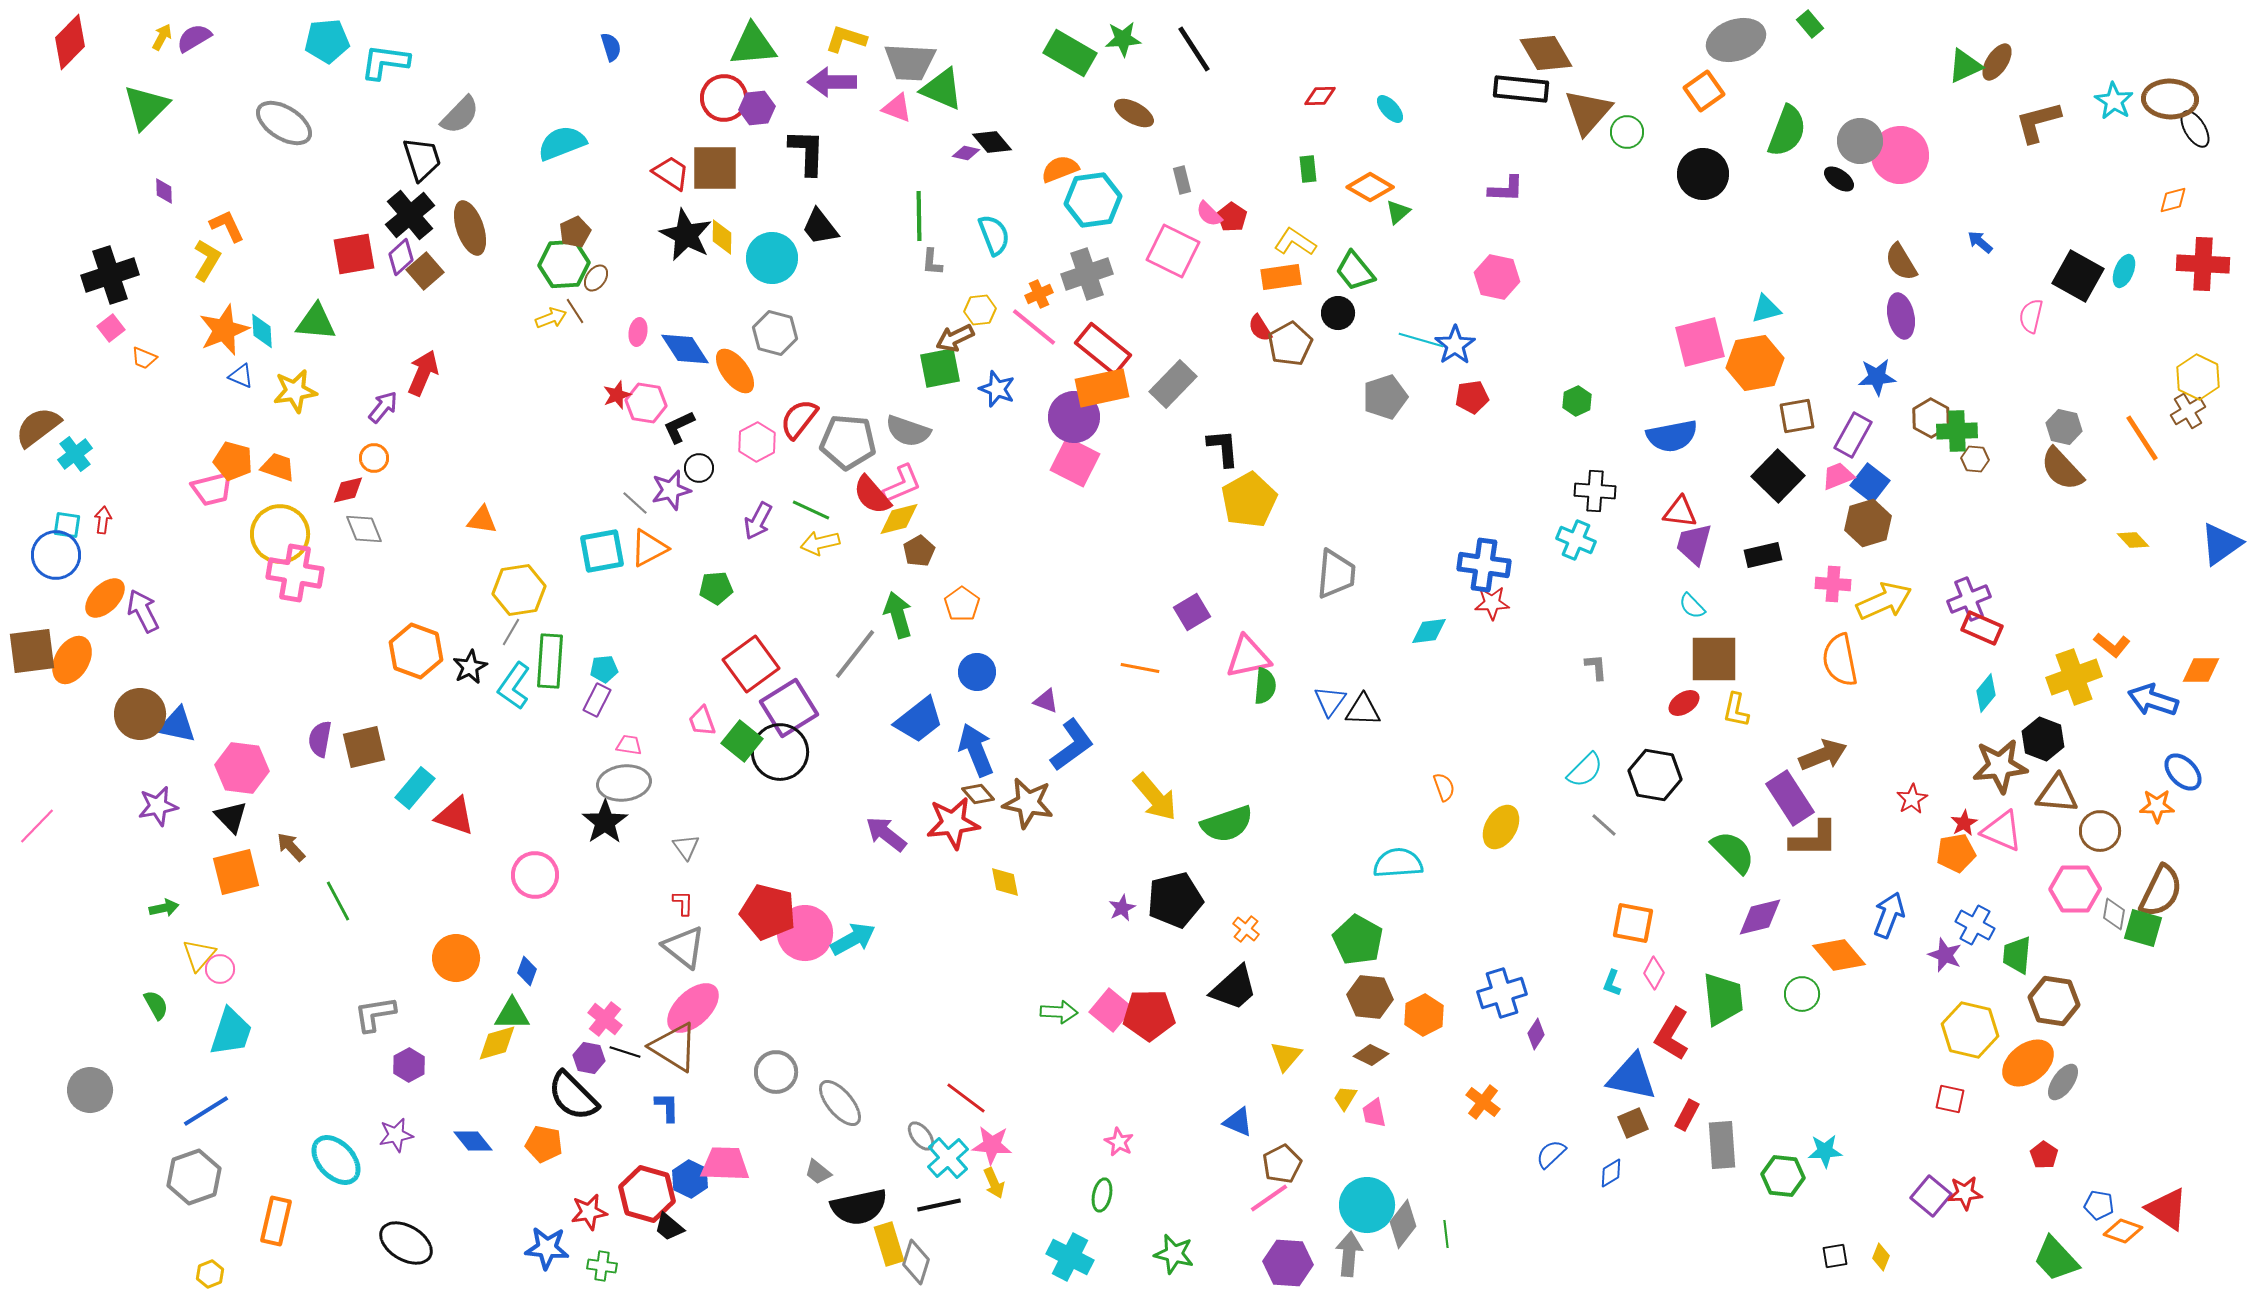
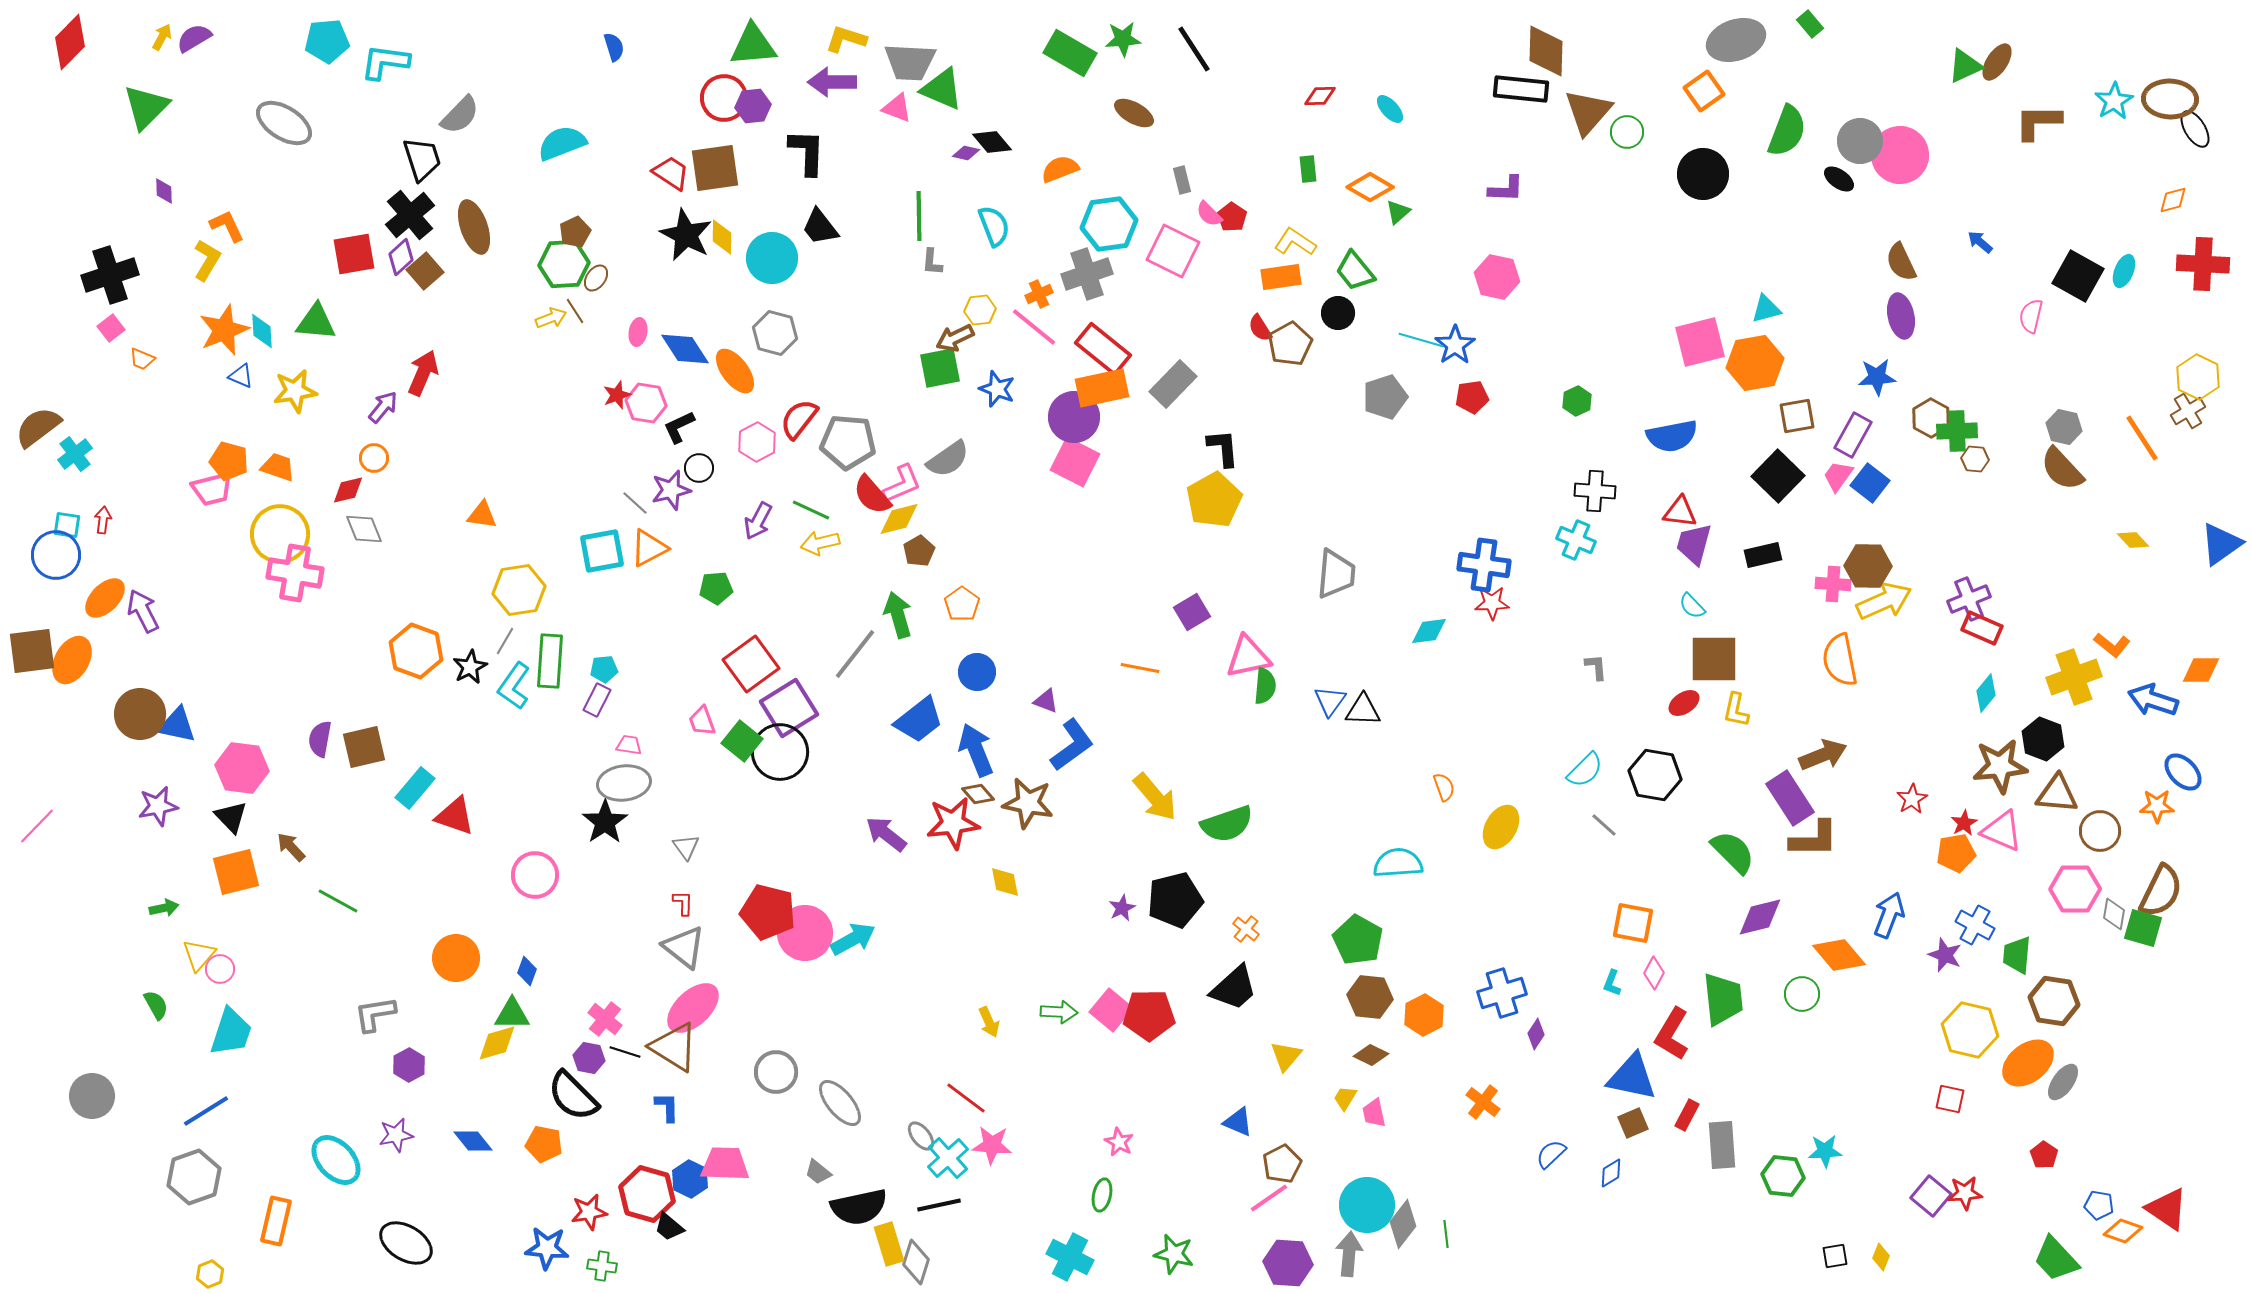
blue semicircle at (611, 47): moved 3 px right
brown diamond at (1546, 53): moved 2 px up; rotated 32 degrees clockwise
cyan star at (2114, 101): rotated 9 degrees clockwise
purple hexagon at (757, 108): moved 4 px left, 2 px up
brown L-shape at (2038, 122): rotated 15 degrees clockwise
brown square at (715, 168): rotated 8 degrees counterclockwise
cyan hexagon at (1093, 200): moved 16 px right, 24 px down
brown ellipse at (470, 228): moved 4 px right, 1 px up
cyan semicircle at (994, 235): moved 9 px up
brown semicircle at (1901, 262): rotated 6 degrees clockwise
orange trapezoid at (144, 358): moved 2 px left, 1 px down
gray semicircle at (908, 431): moved 40 px right, 28 px down; rotated 54 degrees counterclockwise
orange pentagon at (233, 461): moved 4 px left
pink trapezoid at (1838, 476): rotated 32 degrees counterclockwise
yellow pentagon at (1249, 500): moved 35 px left
orange triangle at (482, 520): moved 5 px up
brown hexagon at (1868, 523): moved 43 px down; rotated 18 degrees clockwise
gray line at (511, 632): moved 6 px left, 9 px down
green line at (338, 901): rotated 33 degrees counterclockwise
gray circle at (90, 1090): moved 2 px right, 6 px down
yellow arrow at (994, 1183): moved 5 px left, 161 px up
